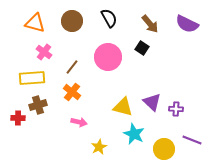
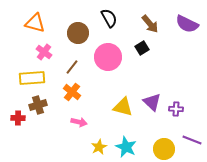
brown circle: moved 6 px right, 12 px down
black square: rotated 24 degrees clockwise
cyan star: moved 8 px left, 13 px down
